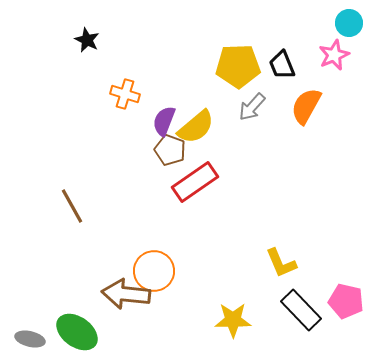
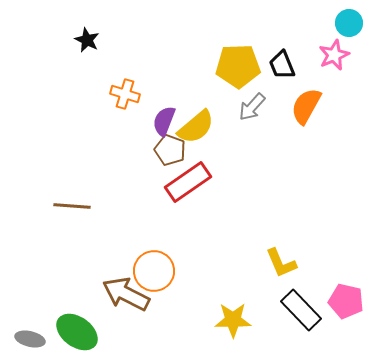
red rectangle: moved 7 px left
brown line: rotated 57 degrees counterclockwise
brown arrow: rotated 21 degrees clockwise
